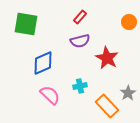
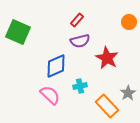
red rectangle: moved 3 px left, 3 px down
green square: moved 8 px left, 8 px down; rotated 15 degrees clockwise
blue diamond: moved 13 px right, 3 px down
